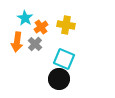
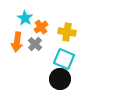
yellow cross: moved 1 px right, 7 px down
black circle: moved 1 px right
